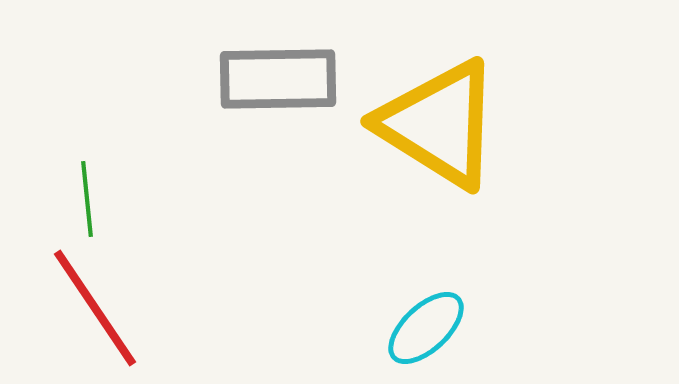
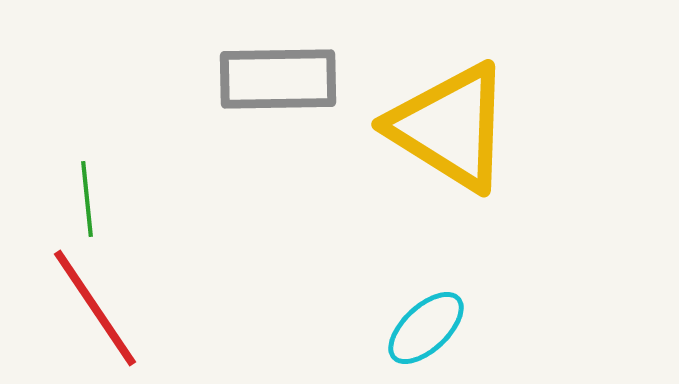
yellow triangle: moved 11 px right, 3 px down
